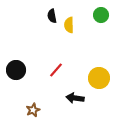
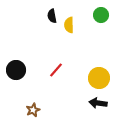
black arrow: moved 23 px right, 5 px down
